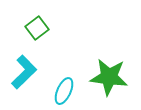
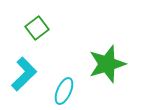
cyan L-shape: moved 2 px down
green star: moved 2 px left, 13 px up; rotated 24 degrees counterclockwise
